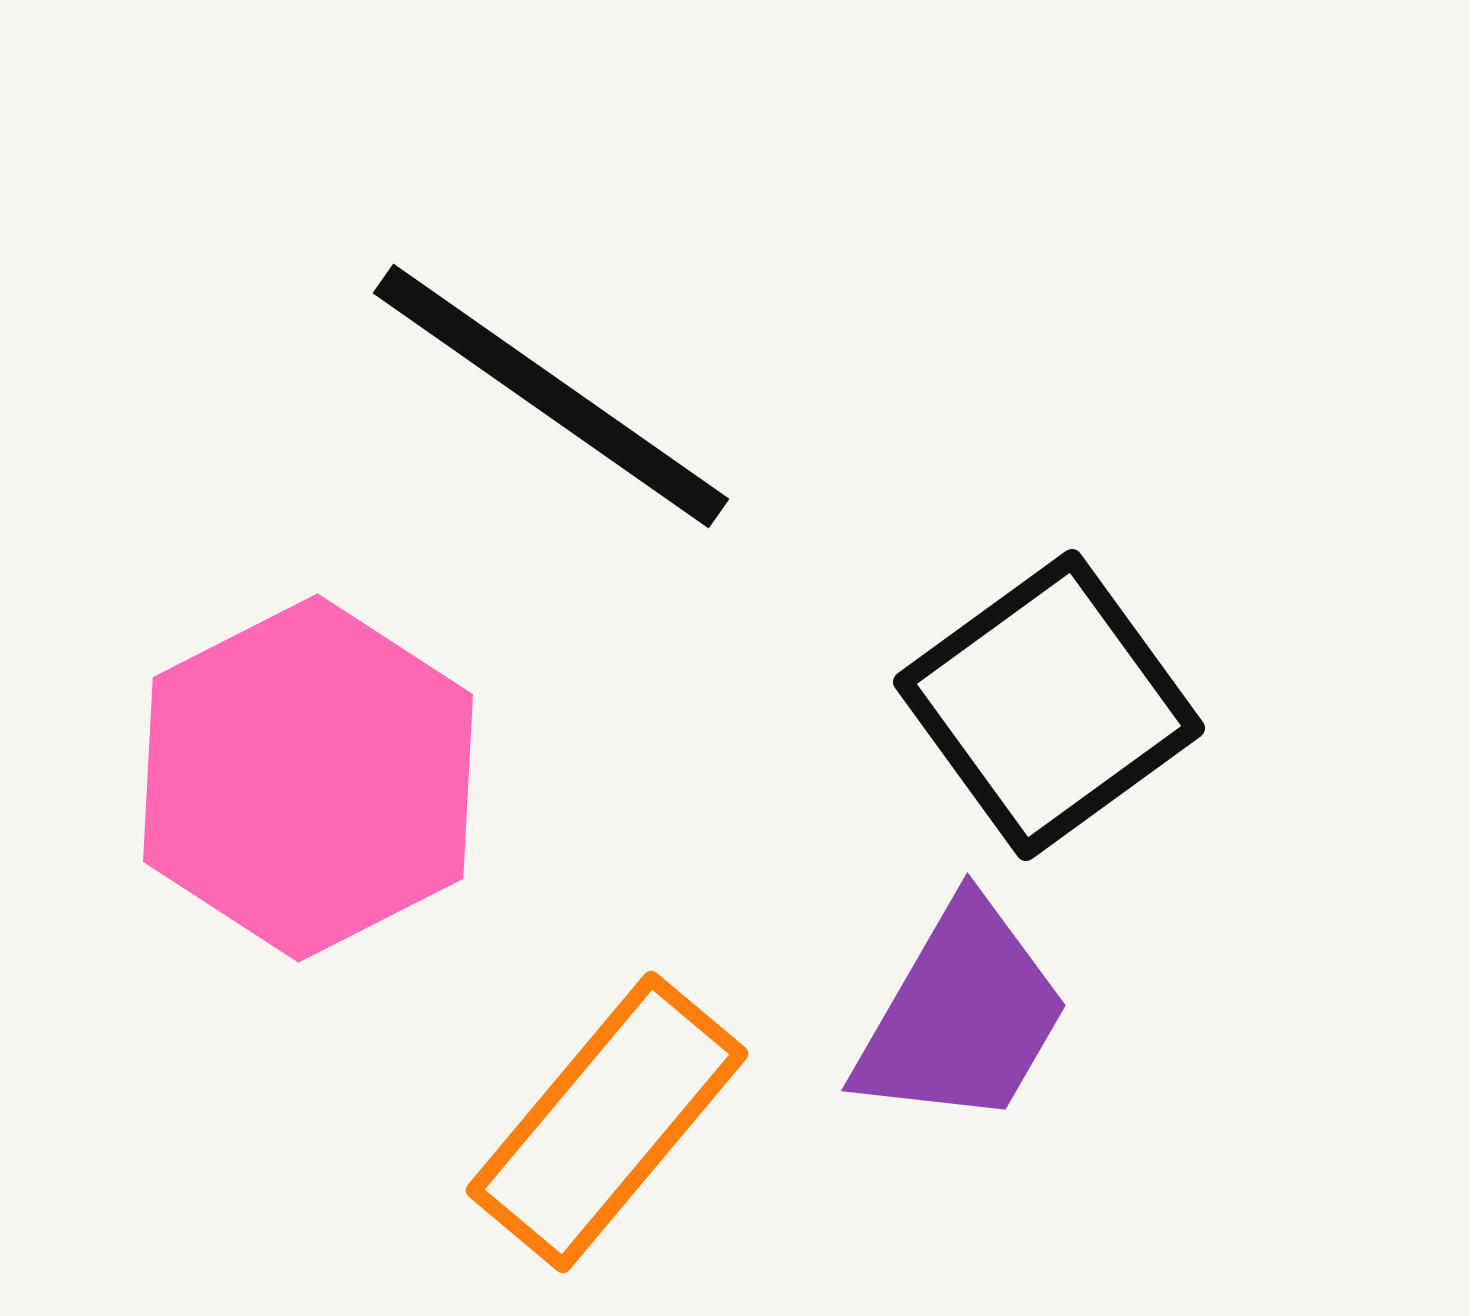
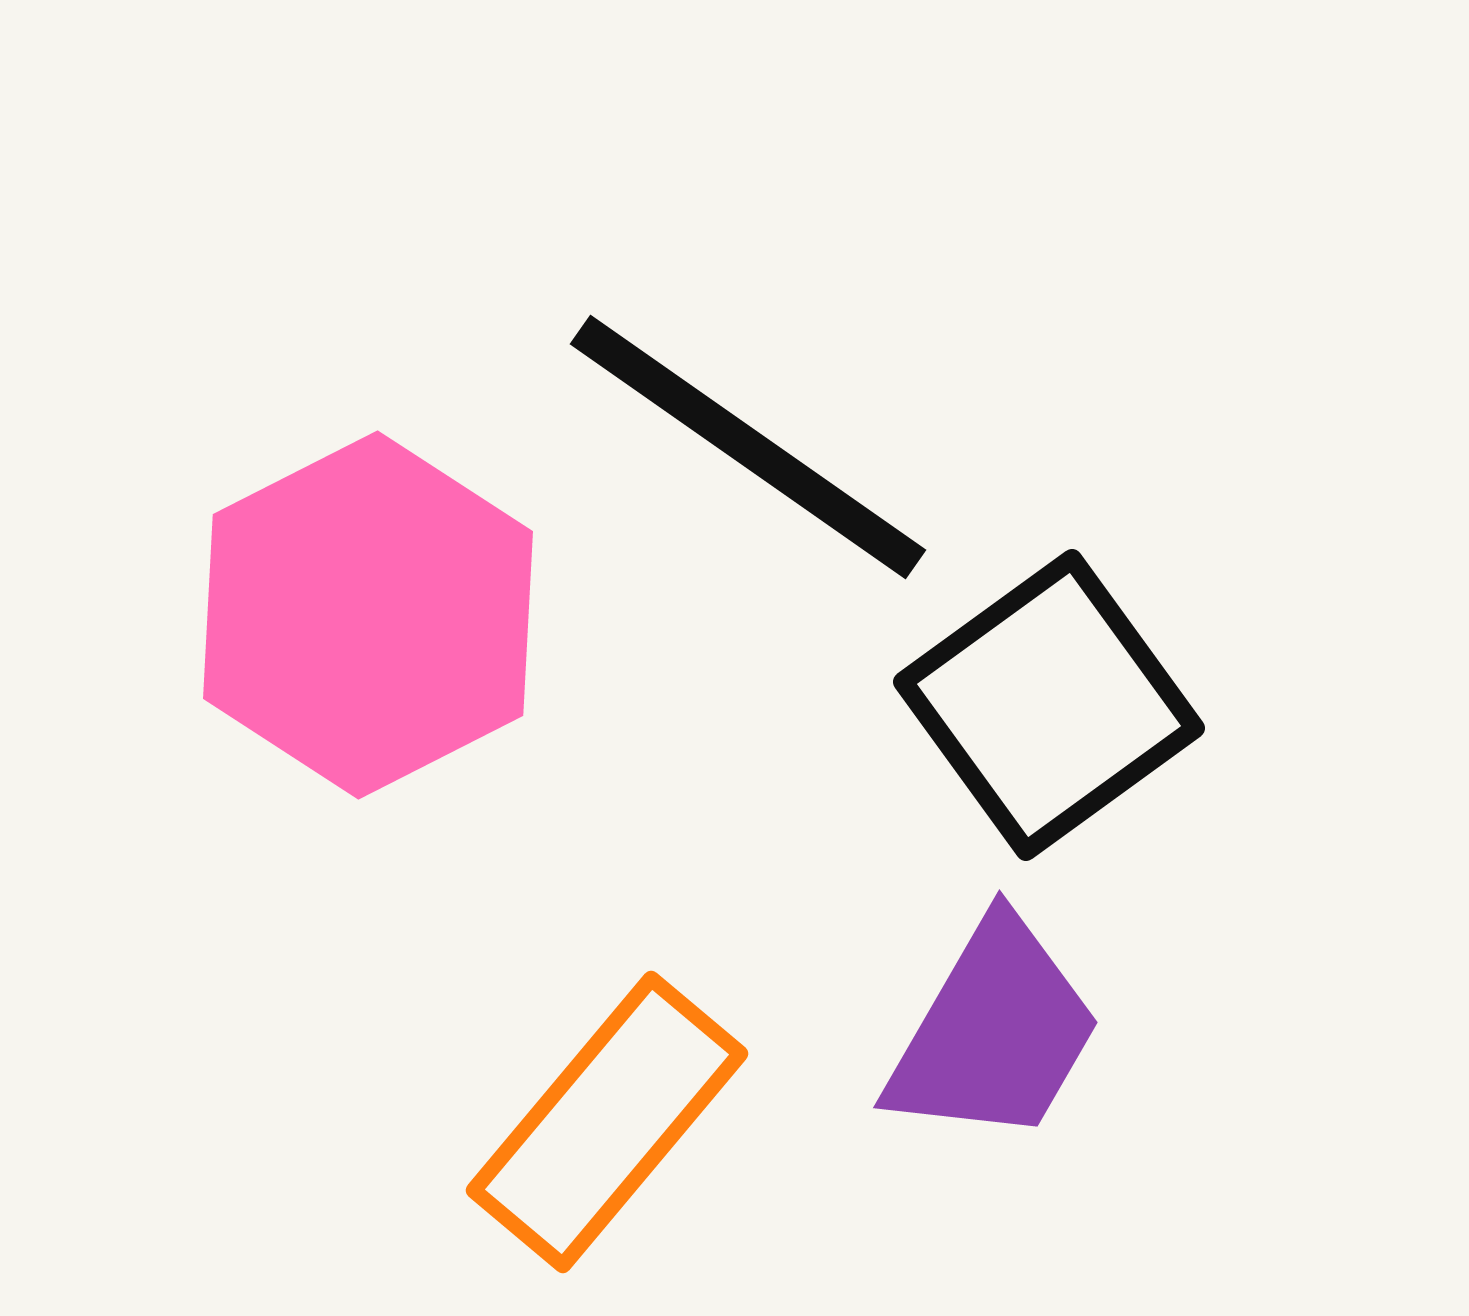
black line: moved 197 px right, 51 px down
pink hexagon: moved 60 px right, 163 px up
purple trapezoid: moved 32 px right, 17 px down
